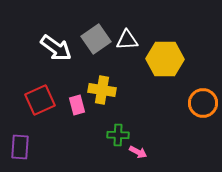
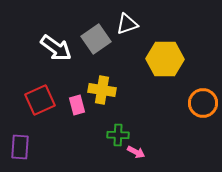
white triangle: moved 16 px up; rotated 15 degrees counterclockwise
pink arrow: moved 2 px left
